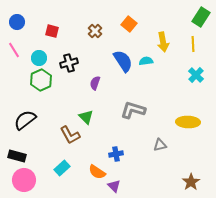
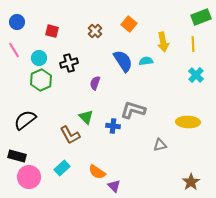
green rectangle: rotated 36 degrees clockwise
blue cross: moved 3 px left, 28 px up; rotated 16 degrees clockwise
pink circle: moved 5 px right, 3 px up
